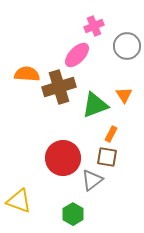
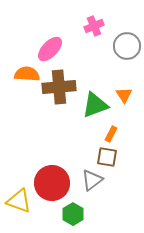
pink ellipse: moved 27 px left, 6 px up
brown cross: rotated 12 degrees clockwise
red circle: moved 11 px left, 25 px down
